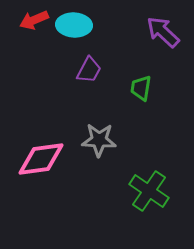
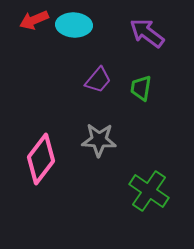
purple arrow: moved 16 px left, 1 px down; rotated 6 degrees counterclockwise
purple trapezoid: moved 9 px right, 10 px down; rotated 12 degrees clockwise
pink diamond: rotated 45 degrees counterclockwise
